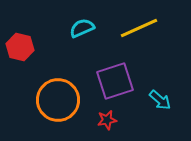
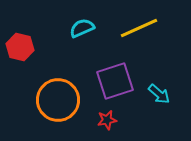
cyan arrow: moved 1 px left, 6 px up
